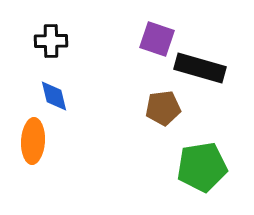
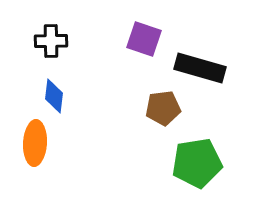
purple square: moved 13 px left
blue diamond: rotated 20 degrees clockwise
orange ellipse: moved 2 px right, 2 px down
green pentagon: moved 5 px left, 4 px up
